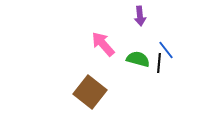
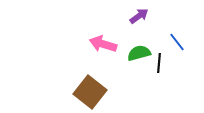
purple arrow: moved 1 px left; rotated 120 degrees counterclockwise
pink arrow: rotated 32 degrees counterclockwise
blue line: moved 11 px right, 8 px up
green semicircle: moved 1 px right, 6 px up; rotated 30 degrees counterclockwise
